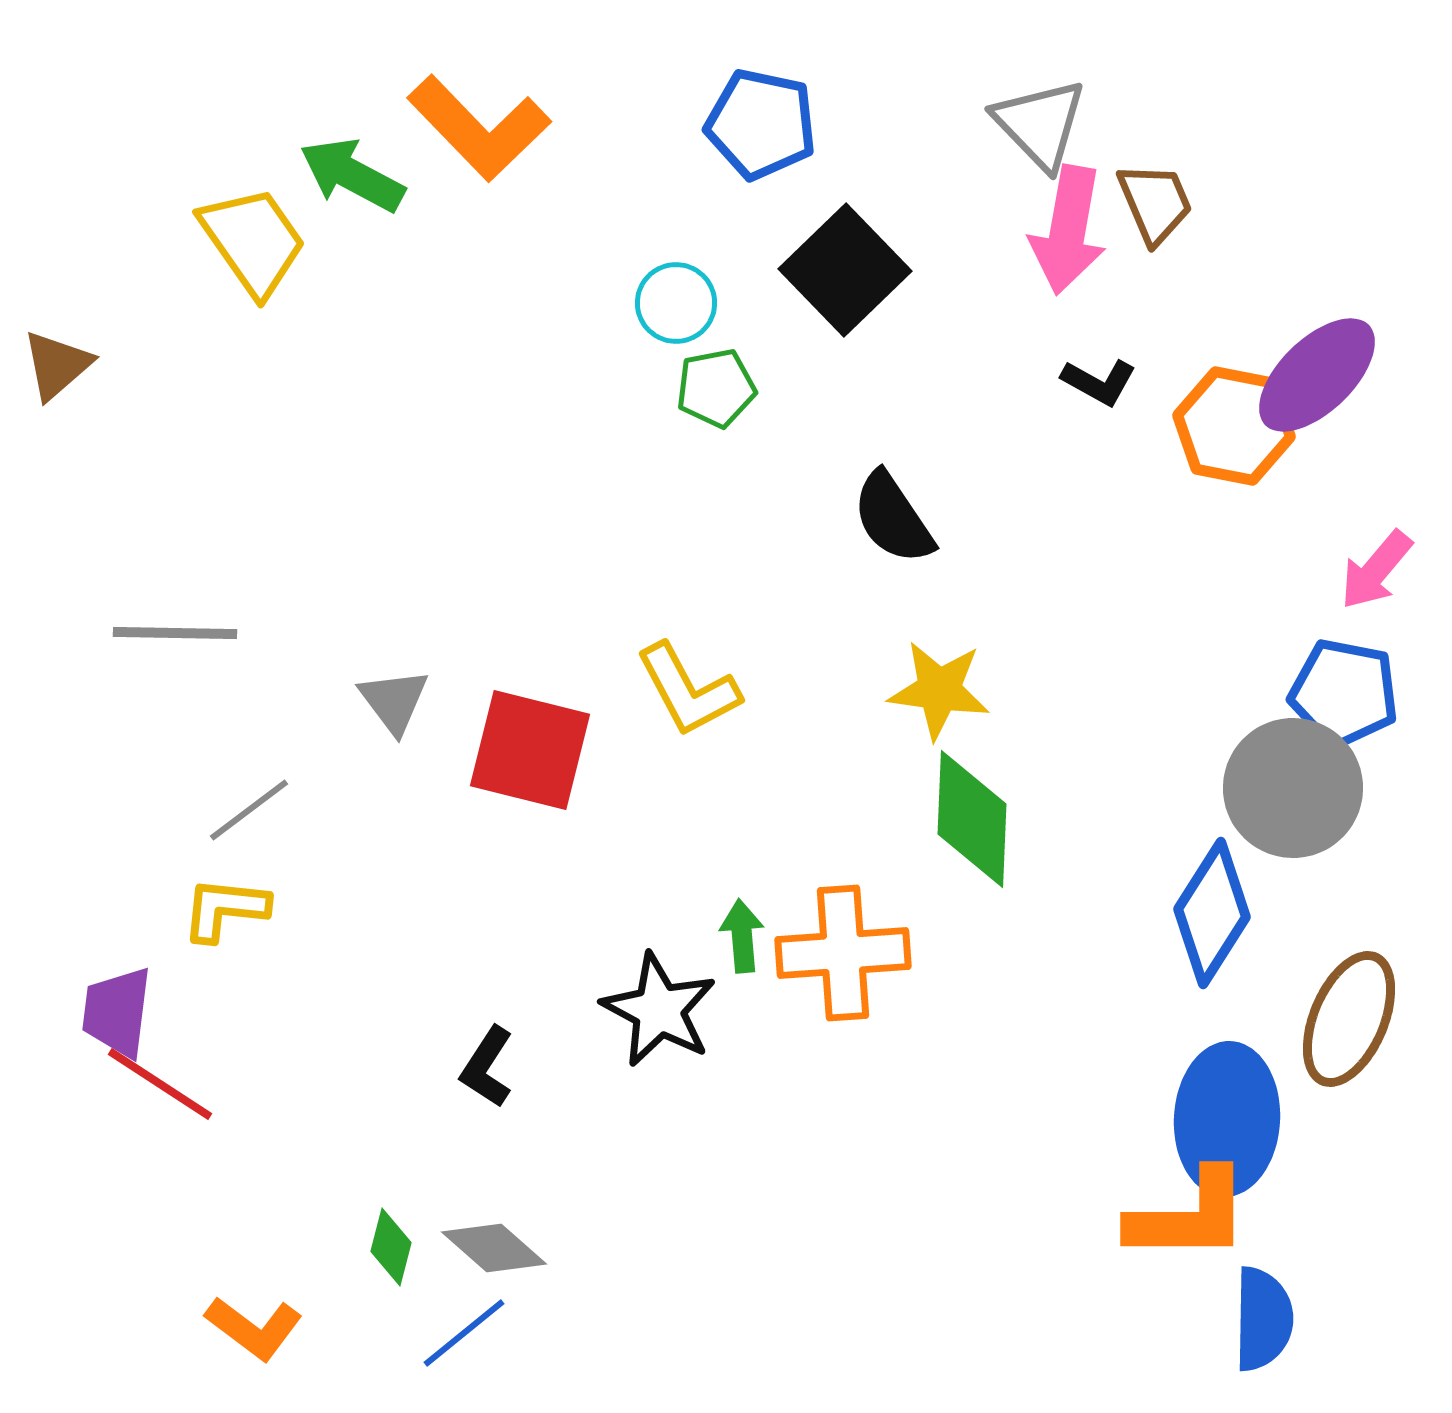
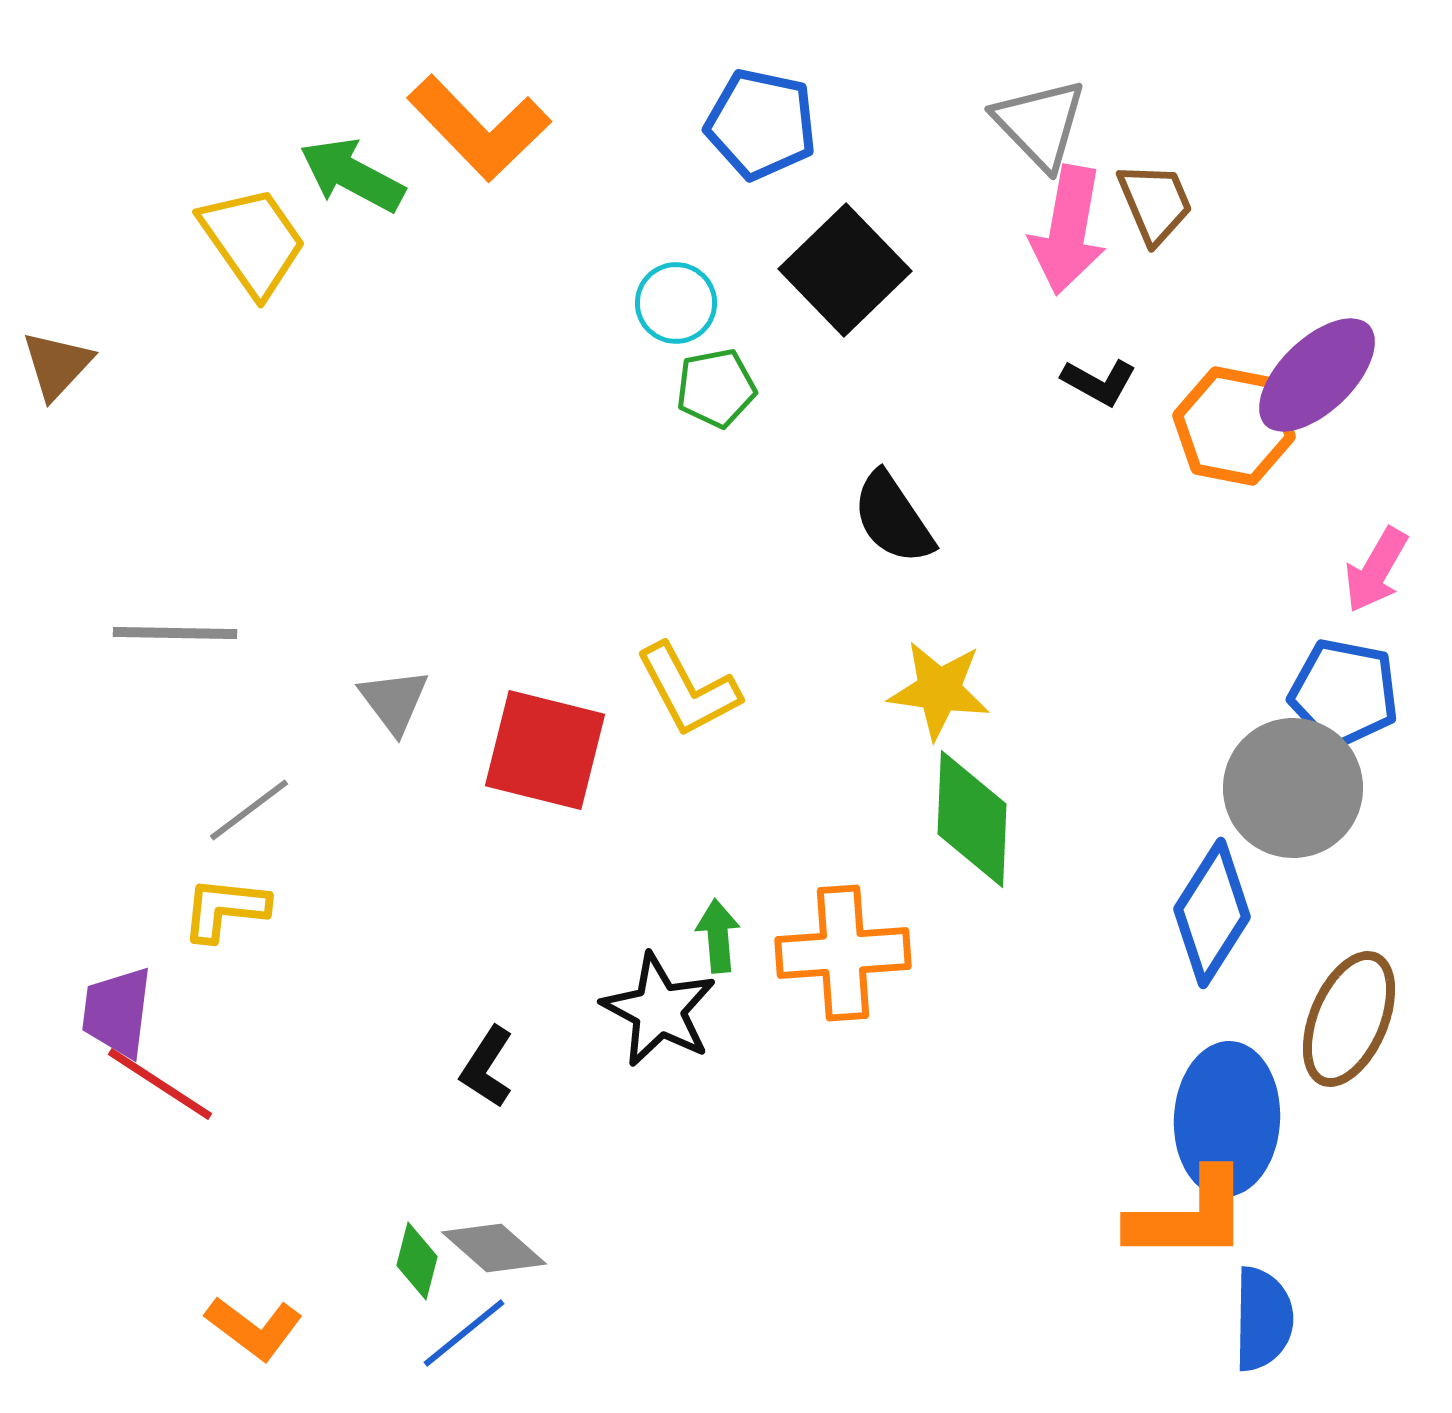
brown triangle at (57, 365): rotated 6 degrees counterclockwise
pink arrow at (1376, 570): rotated 10 degrees counterclockwise
red square at (530, 750): moved 15 px right
green arrow at (742, 936): moved 24 px left
green diamond at (391, 1247): moved 26 px right, 14 px down
